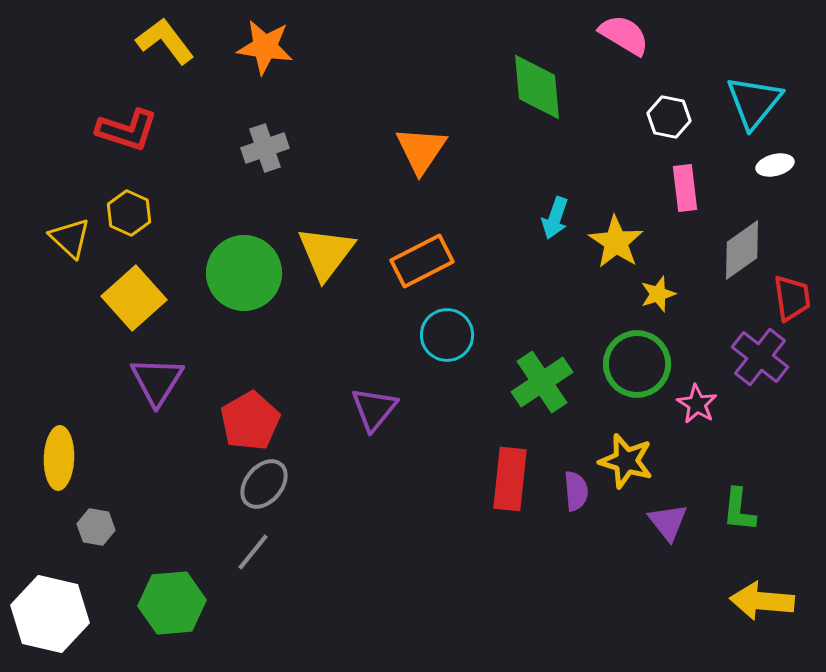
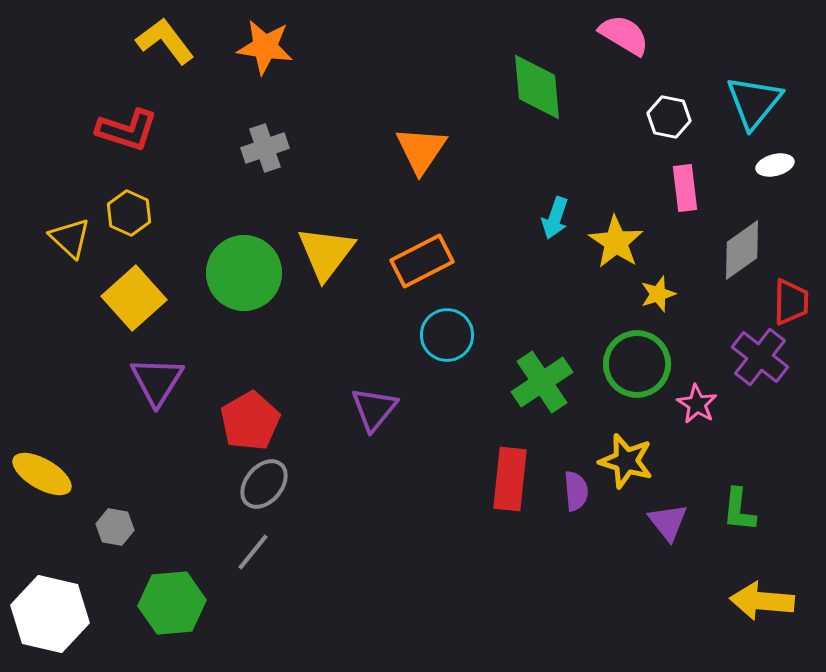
red trapezoid at (792, 298): moved 1 px left, 4 px down; rotated 9 degrees clockwise
yellow ellipse at (59, 458): moved 17 px left, 16 px down; rotated 62 degrees counterclockwise
gray hexagon at (96, 527): moved 19 px right
